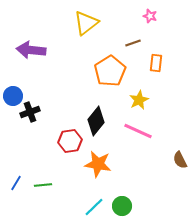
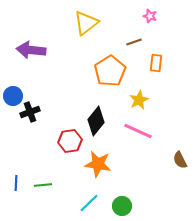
brown line: moved 1 px right, 1 px up
blue line: rotated 28 degrees counterclockwise
cyan line: moved 5 px left, 4 px up
